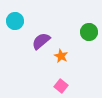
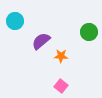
orange star: rotated 24 degrees counterclockwise
